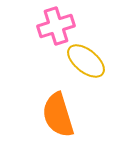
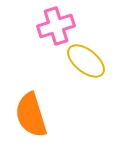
orange semicircle: moved 27 px left
